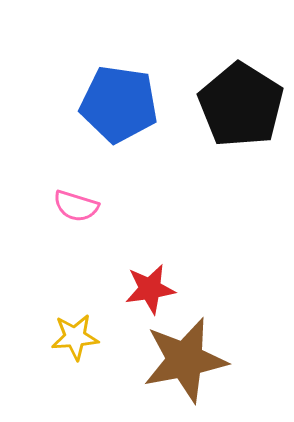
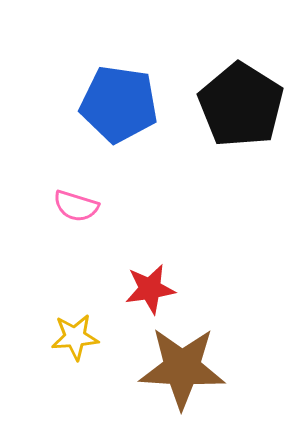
brown star: moved 3 px left, 8 px down; rotated 14 degrees clockwise
